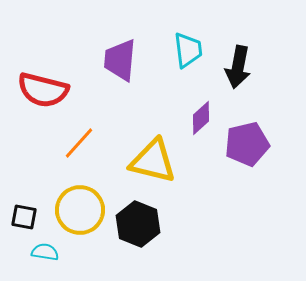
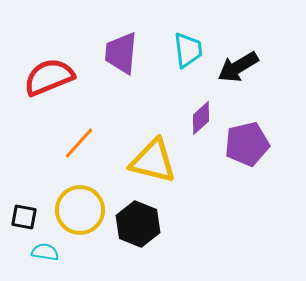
purple trapezoid: moved 1 px right, 7 px up
black arrow: rotated 48 degrees clockwise
red semicircle: moved 6 px right, 13 px up; rotated 144 degrees clockwise
